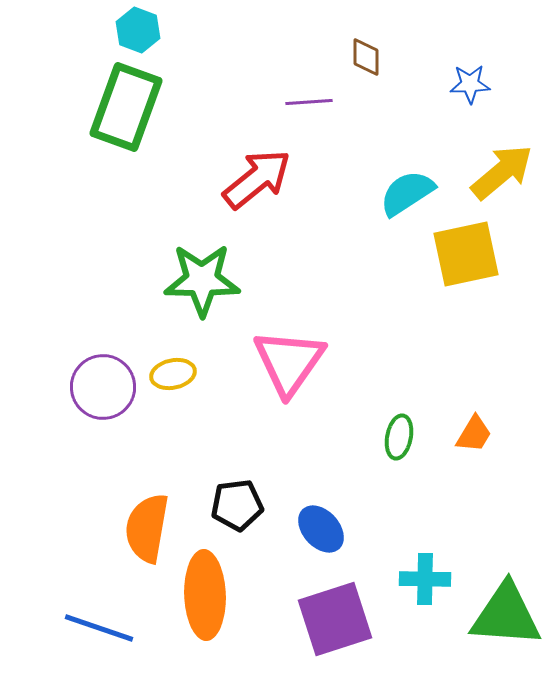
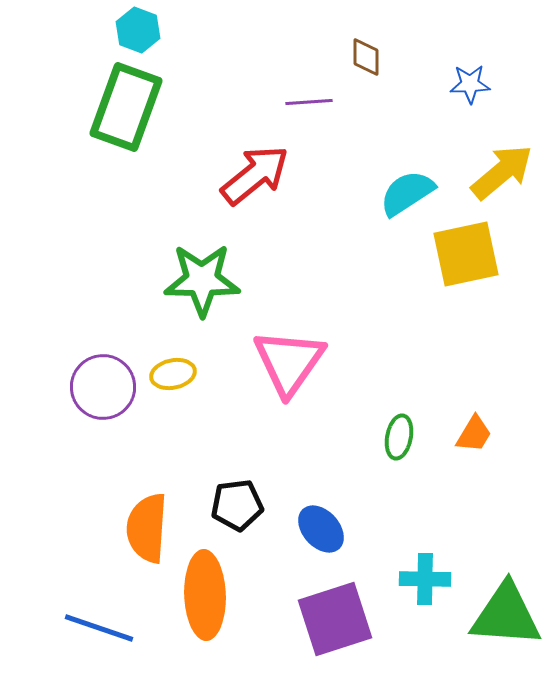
red arrow: moved 2 px left, 4 px up
orange semicircle: rotated 6 degrees counterclockwise
